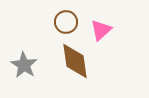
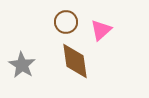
gray star: moved 2 px left
